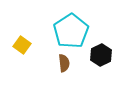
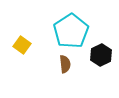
brown semicircle: moved 1 px right, 1 px down
